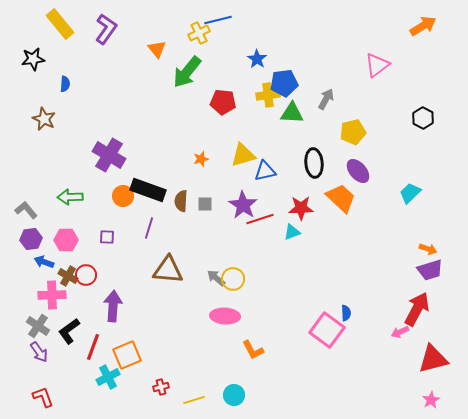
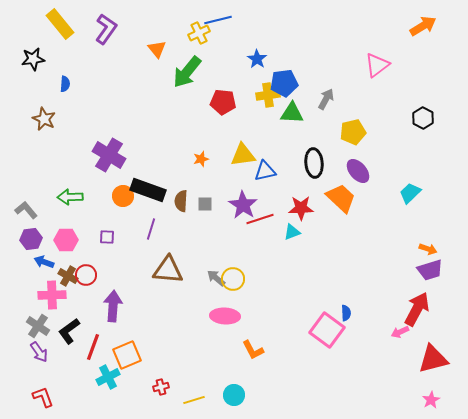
yellow triangle at (243, 155): rotated 8 degrees clockwise
purple line at (149, 228): moved 2 px right, 1 px down
